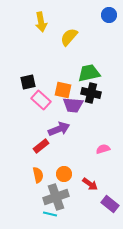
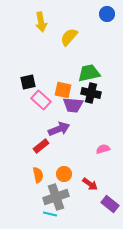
blue circle: moved 2 px left, 1 px up
